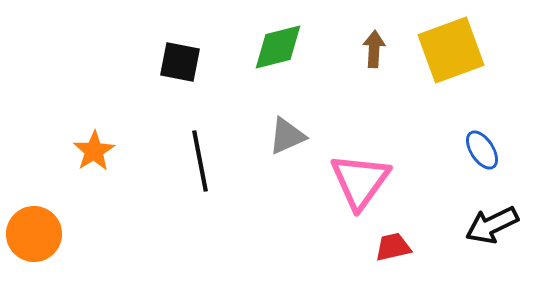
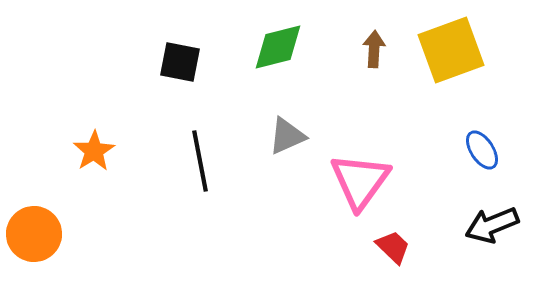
black arrow: rotated 4 degrees clockwise
red trapezoid: rotated 57 degrees clockwise
